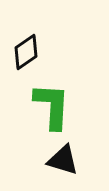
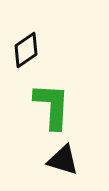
black diamond: moved 2 px up
